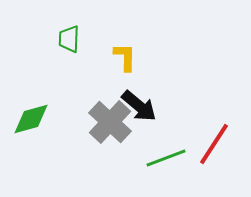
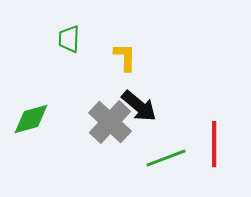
red line: rotated 33 degrees counterclockwise
